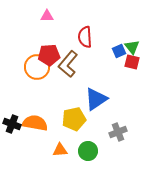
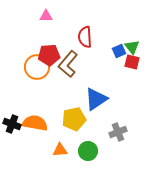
pink triangle: moved 1 px left
